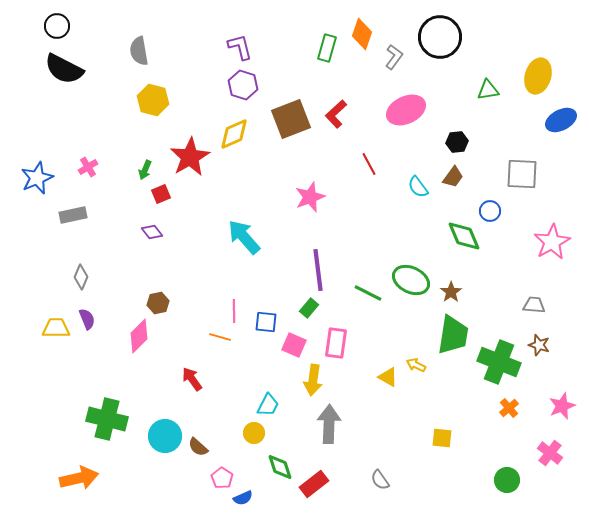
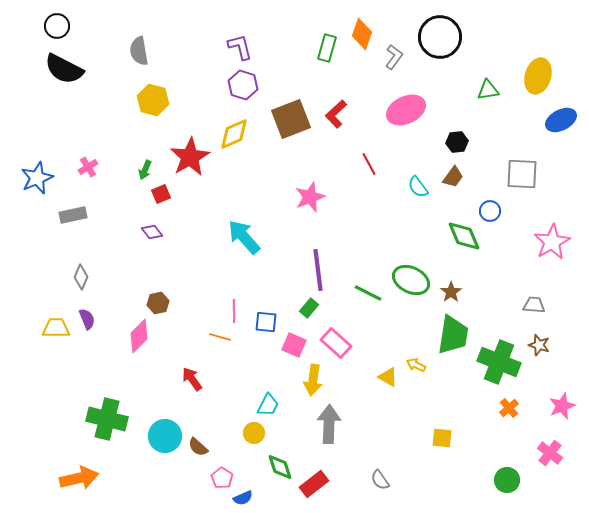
pink rectangle at (336, 343): rotated 56 degrees counterclockwise
